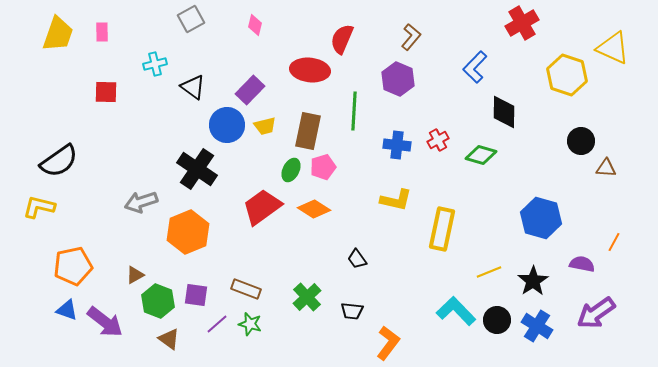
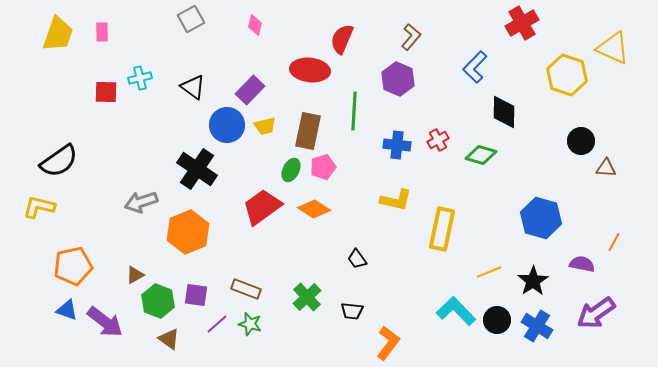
cyan cross at (155, 64): moved 15 px left, 14 px down
